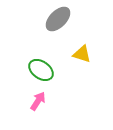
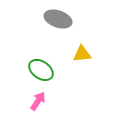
gray ellipse: rotated 64 degrees clockwise
yellow triangle: rotated 24 degrees counterclockwise
